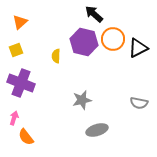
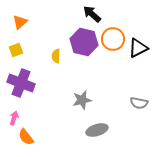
black arrow: moved 2 px left
